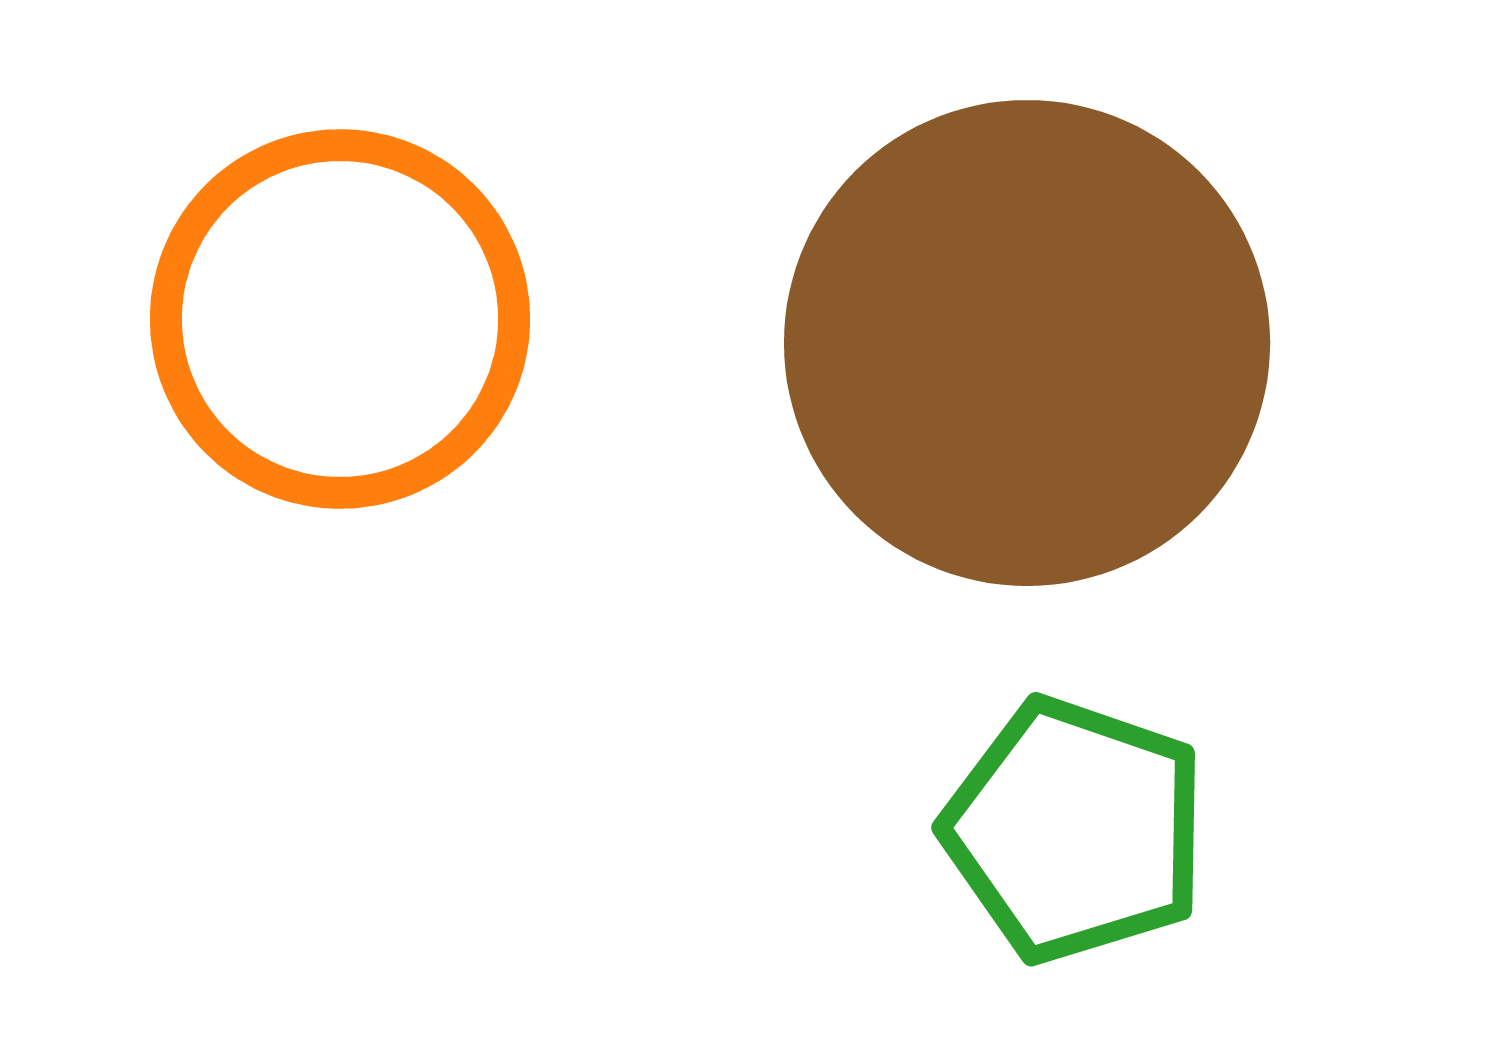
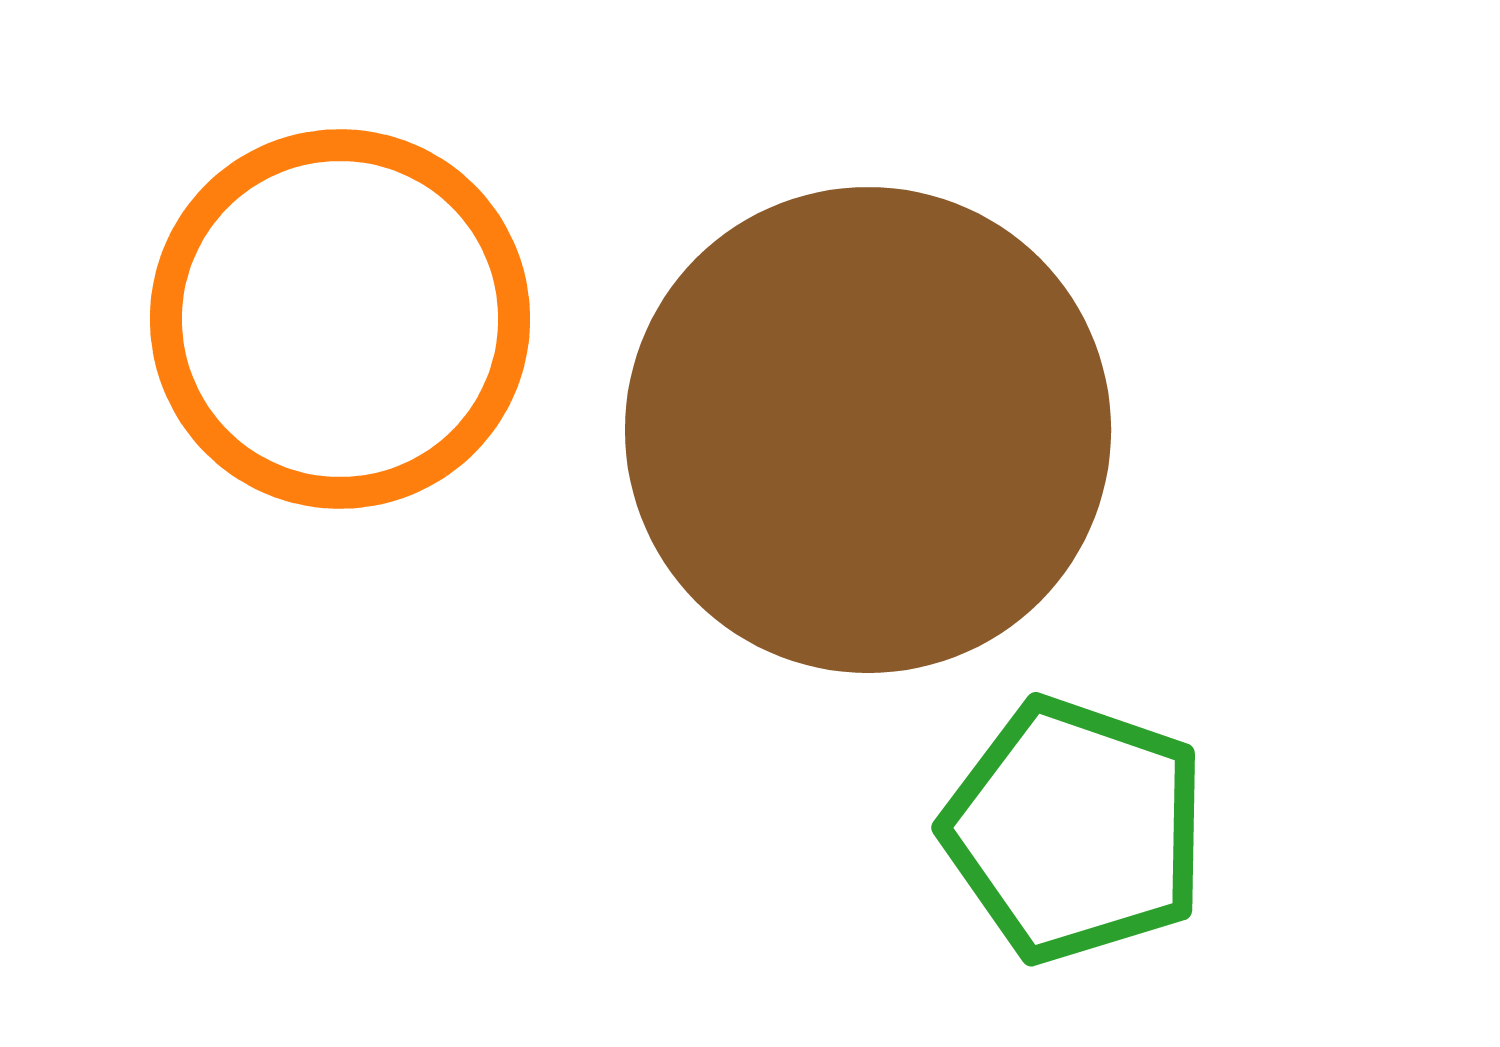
brown circle: moved 159 px left, 87 px down
